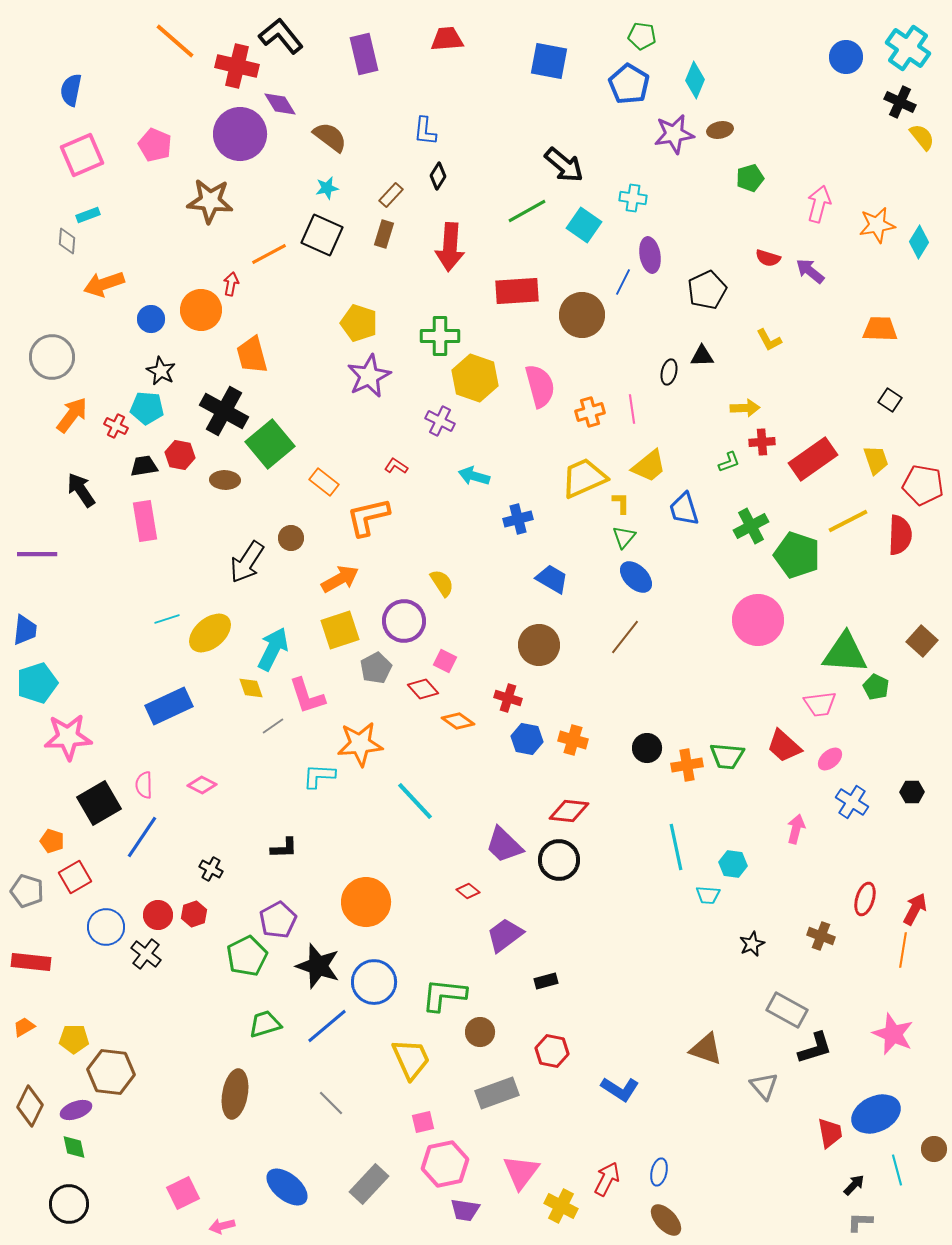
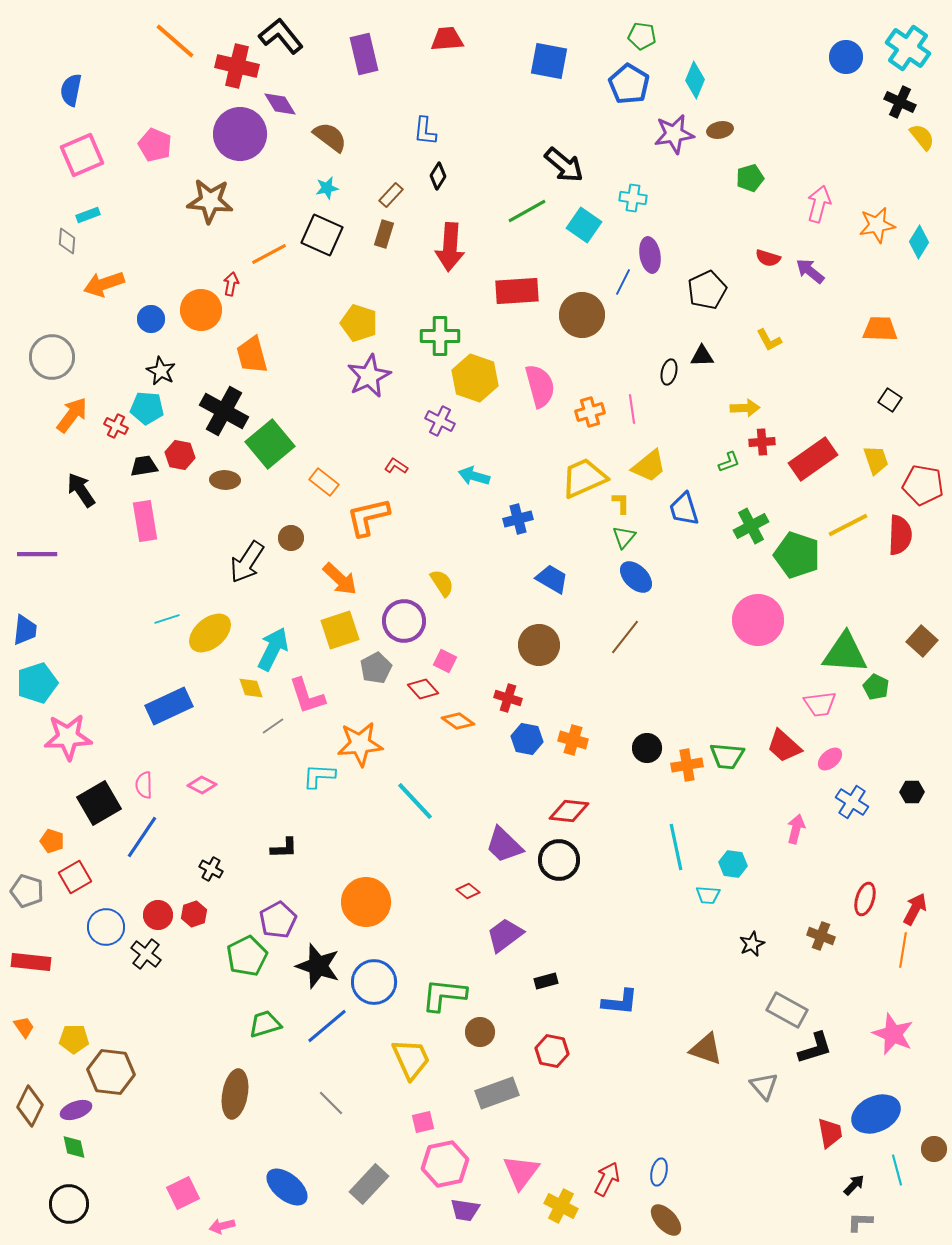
yellow line at (848, 521): moved 4 px down
orange arrow at (340, 579): rotated 72 degrees clockwise
orange trapezoid at (24, 1027): rotated 85 degrees clockwise
blue L-shape at (620, 1089): moved 87 px up; rotated 27 degrees counterclockwise
